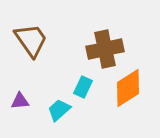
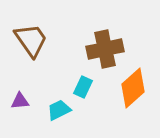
orange diamond: moved 5 px right; rotated 9 degrees counterclockwise
cyan trapezoid: rotated 15 degrees clockwise
